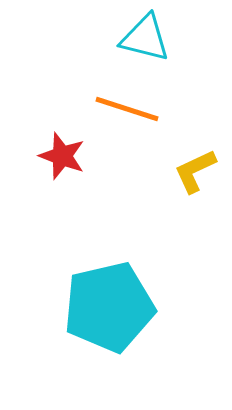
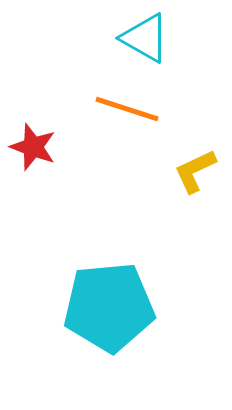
cyan triangle: rotated 16 degrees clockwise
red star: moved 29 px left, 9 px up
cyan pentagon: rotated 8 degrees clockwise
